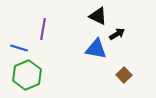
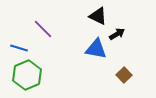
purple line: rotated 55 degrees counterclockwise
